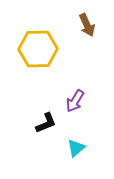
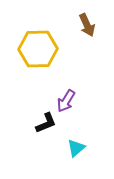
purple arrow: moved 9 px left
